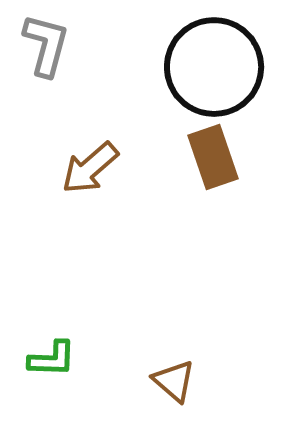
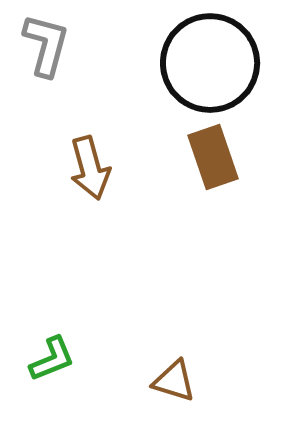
black circle: moved 4 px left, 4 px up
brown arrow: rotated 64 degrees counterclockwise
green L-shape: rotated 24 degrees counterclockwise
brown triangle: rotated 24 degrees counterclockwise
